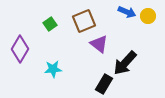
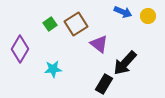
blue arrow: moved 4 px left
brown square: moved 8 px left, 3 px down; rotated 10 degrees counterclockwise
